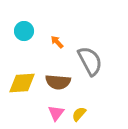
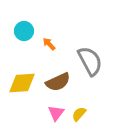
orange arrow: moved 8 px left, 2 px down
brown semicircle: rotated 30 degrees counterclockwise
